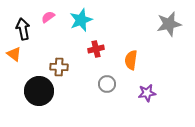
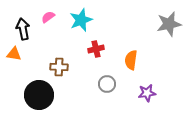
orange triangle: rotated 28 degrees counterclockwise
black circle: moved 4 px down
